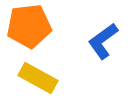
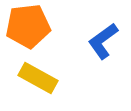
orange pentagon: moved 1 px left
